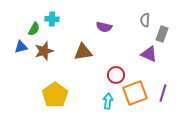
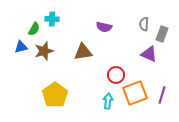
gray semicircle: moved 1 px left, 4 px down
purple line: moved 1 px left, 2 px down
